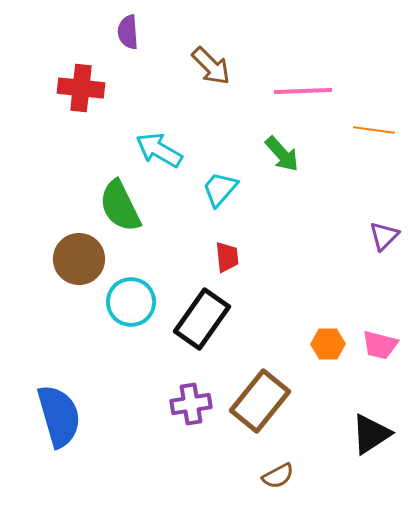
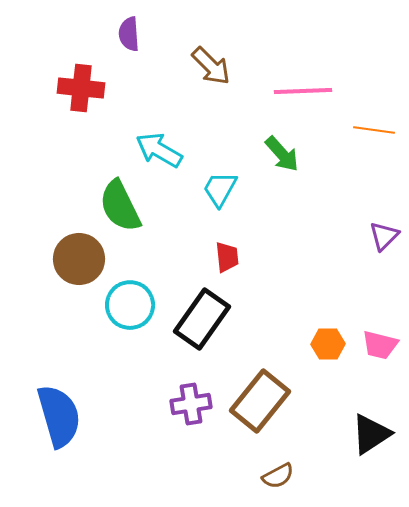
purple semicircle: moved 1 px right, 2 px down
cyan trapezoid: rotated 12 degrees counterclockwise
cyan circle: moved 1 px left, 3 px down
